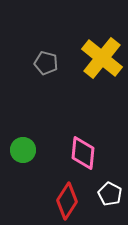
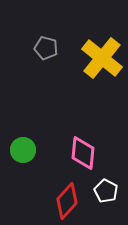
gray pentagon: moved 15 px up
white pentagon: moved 4 px left, 3 px up
red diamond: rotated 9 degrees clockwise
